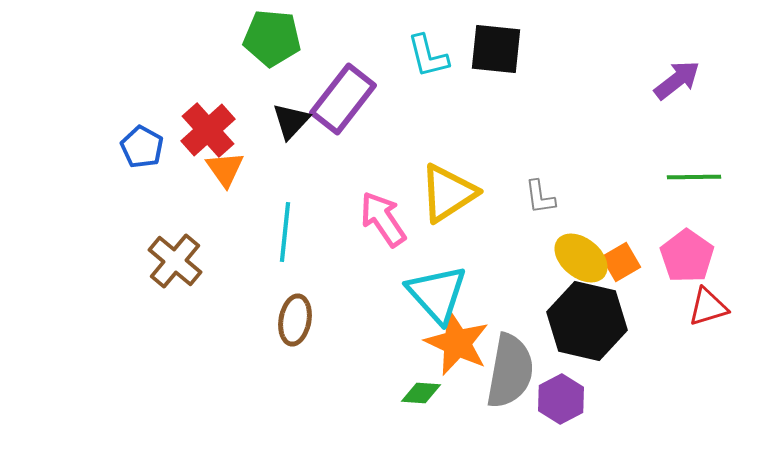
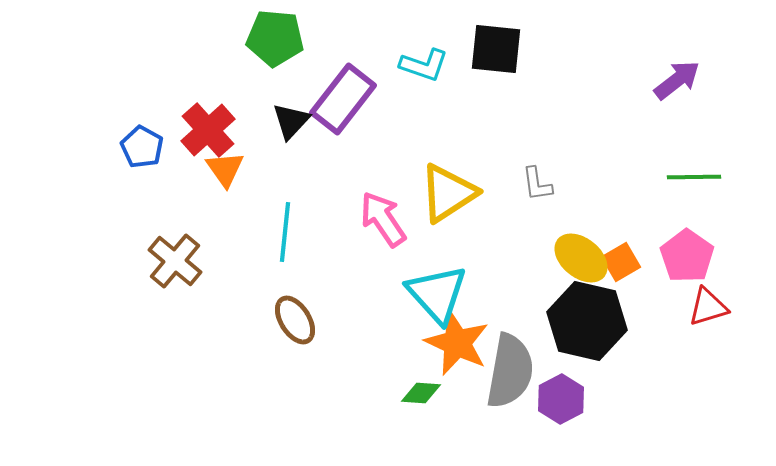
green pentagon: moved 3 px right
cyan L-shape: moved 4 px left, 9 px down; rotated 57 degrees counterclockwise
gray L-shape: moved 3 px left, 13 px up
brown ellipse: rotated 42 degrees counterclockwise
